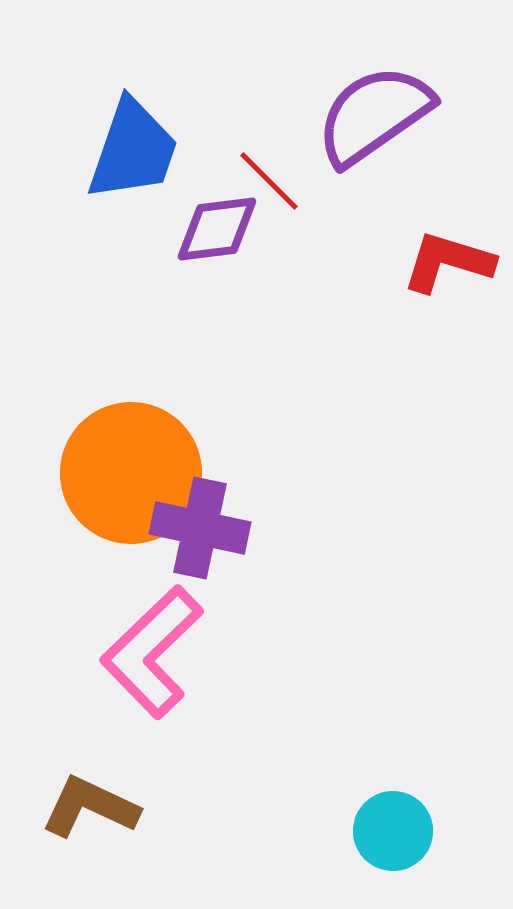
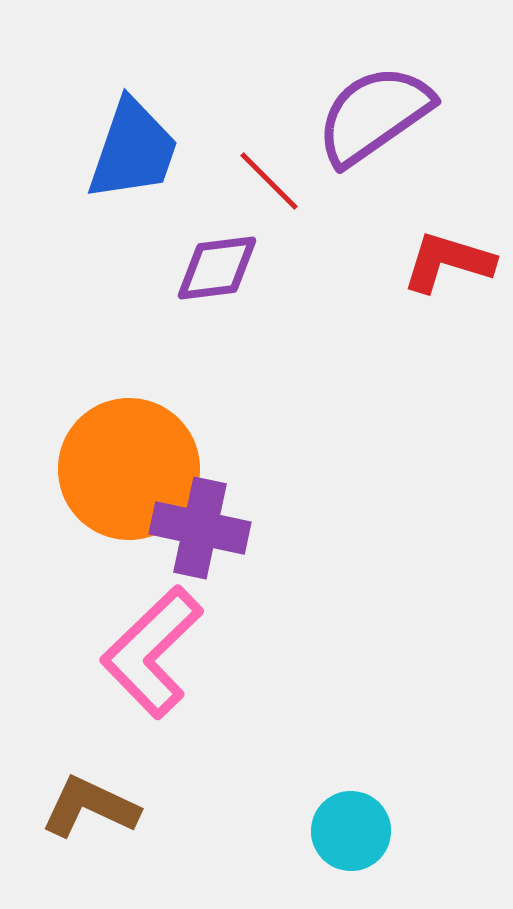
purple diamond: moved 39 px down
orange circle: moved 2 px left, 4 px up
cyan circle: moved 42 px left
